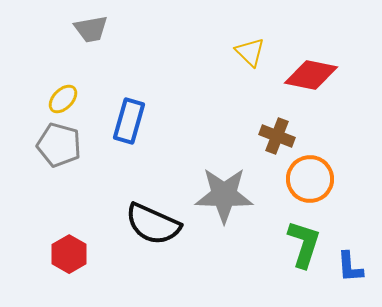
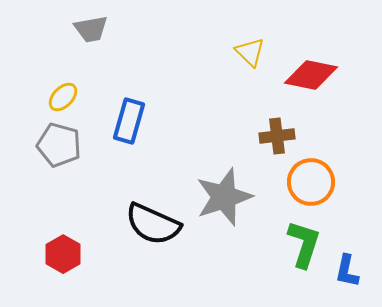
yellow ellipse: moved 2 px up
brown cross: rotated 28 degrees counterclockwise
orange circle: moved 1 px right, 3 px down
gray star: moved 2 px down; rotated 20 degrees counterclockwise
red hexagon: moved 6 px left
blue L-shape: moved 3 px left, 4 px down; rotated 16 degrees clockwise
